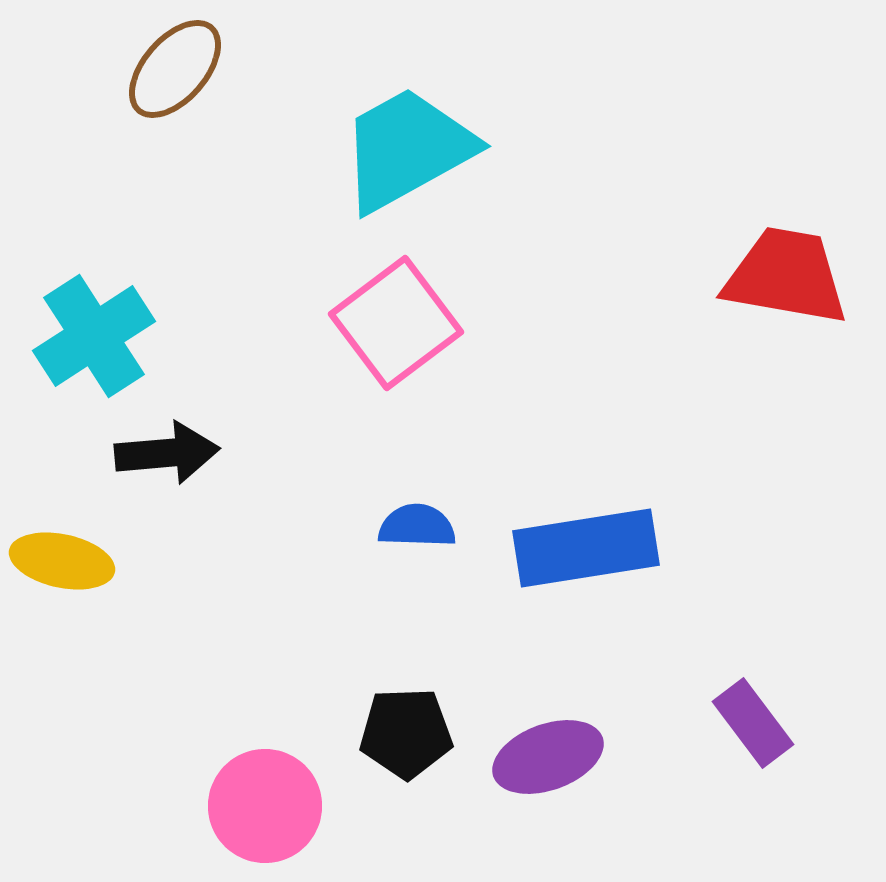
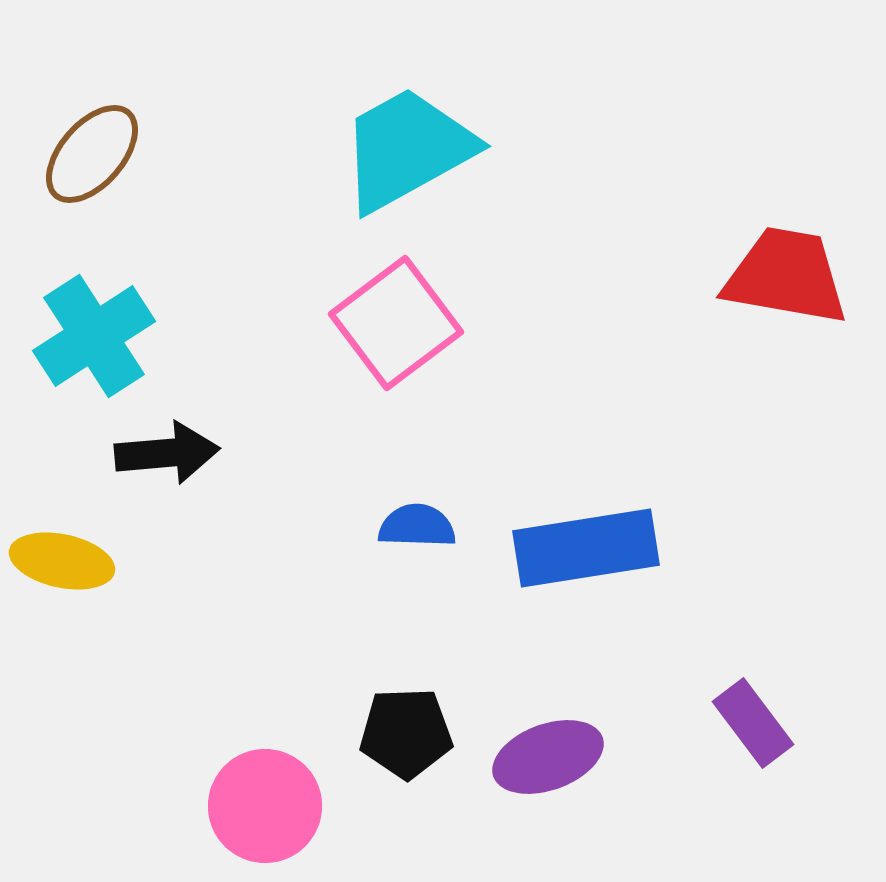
brown ellipse: moved 83 px left, 85 px down
